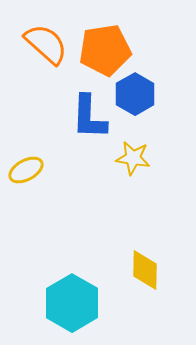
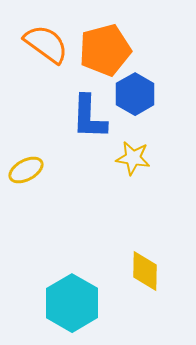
orange semicircle: rotated 6 degrees counterclockwise
orange pentagon: rotated 6 degrees counterclockwise
yellow diamond: moved 1 px down
